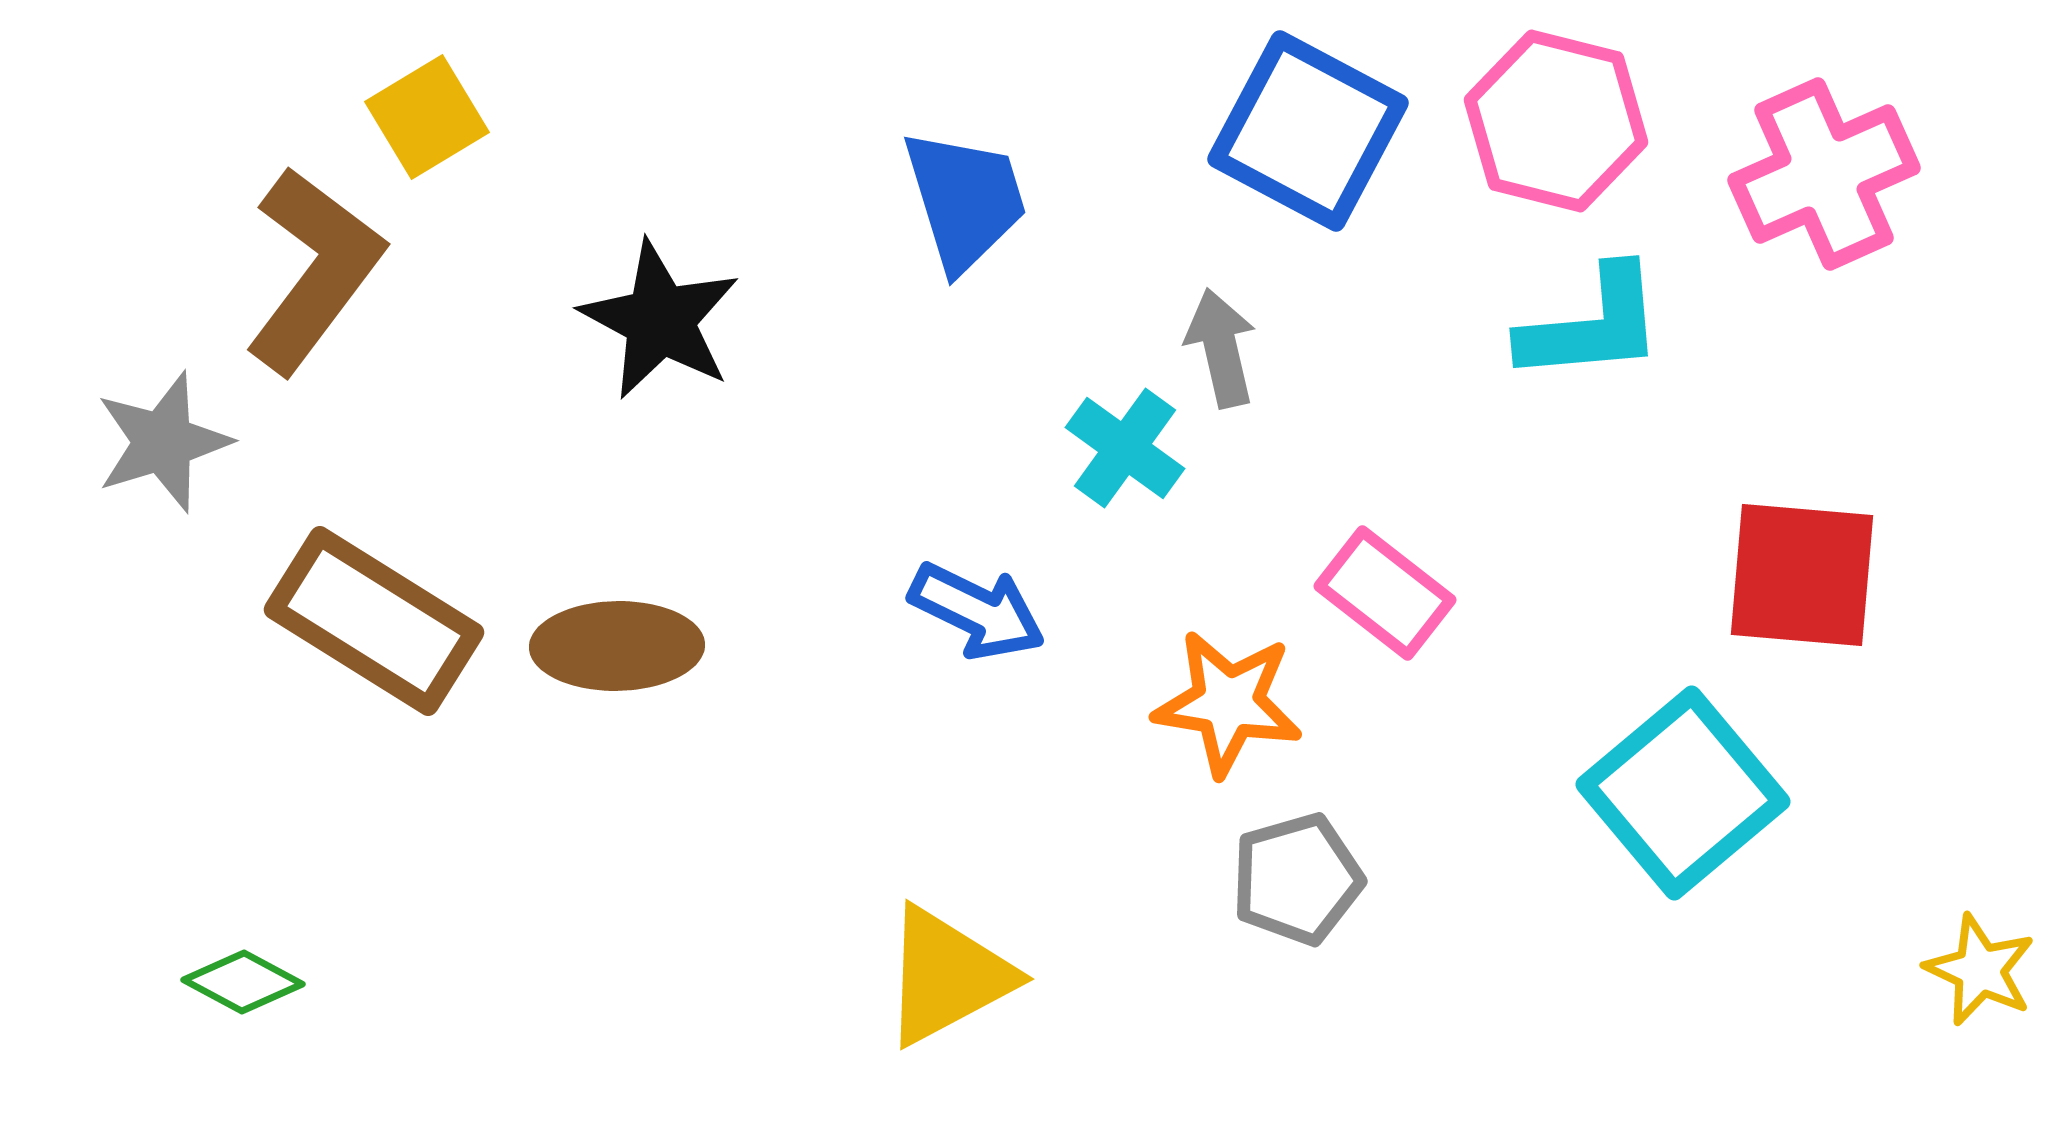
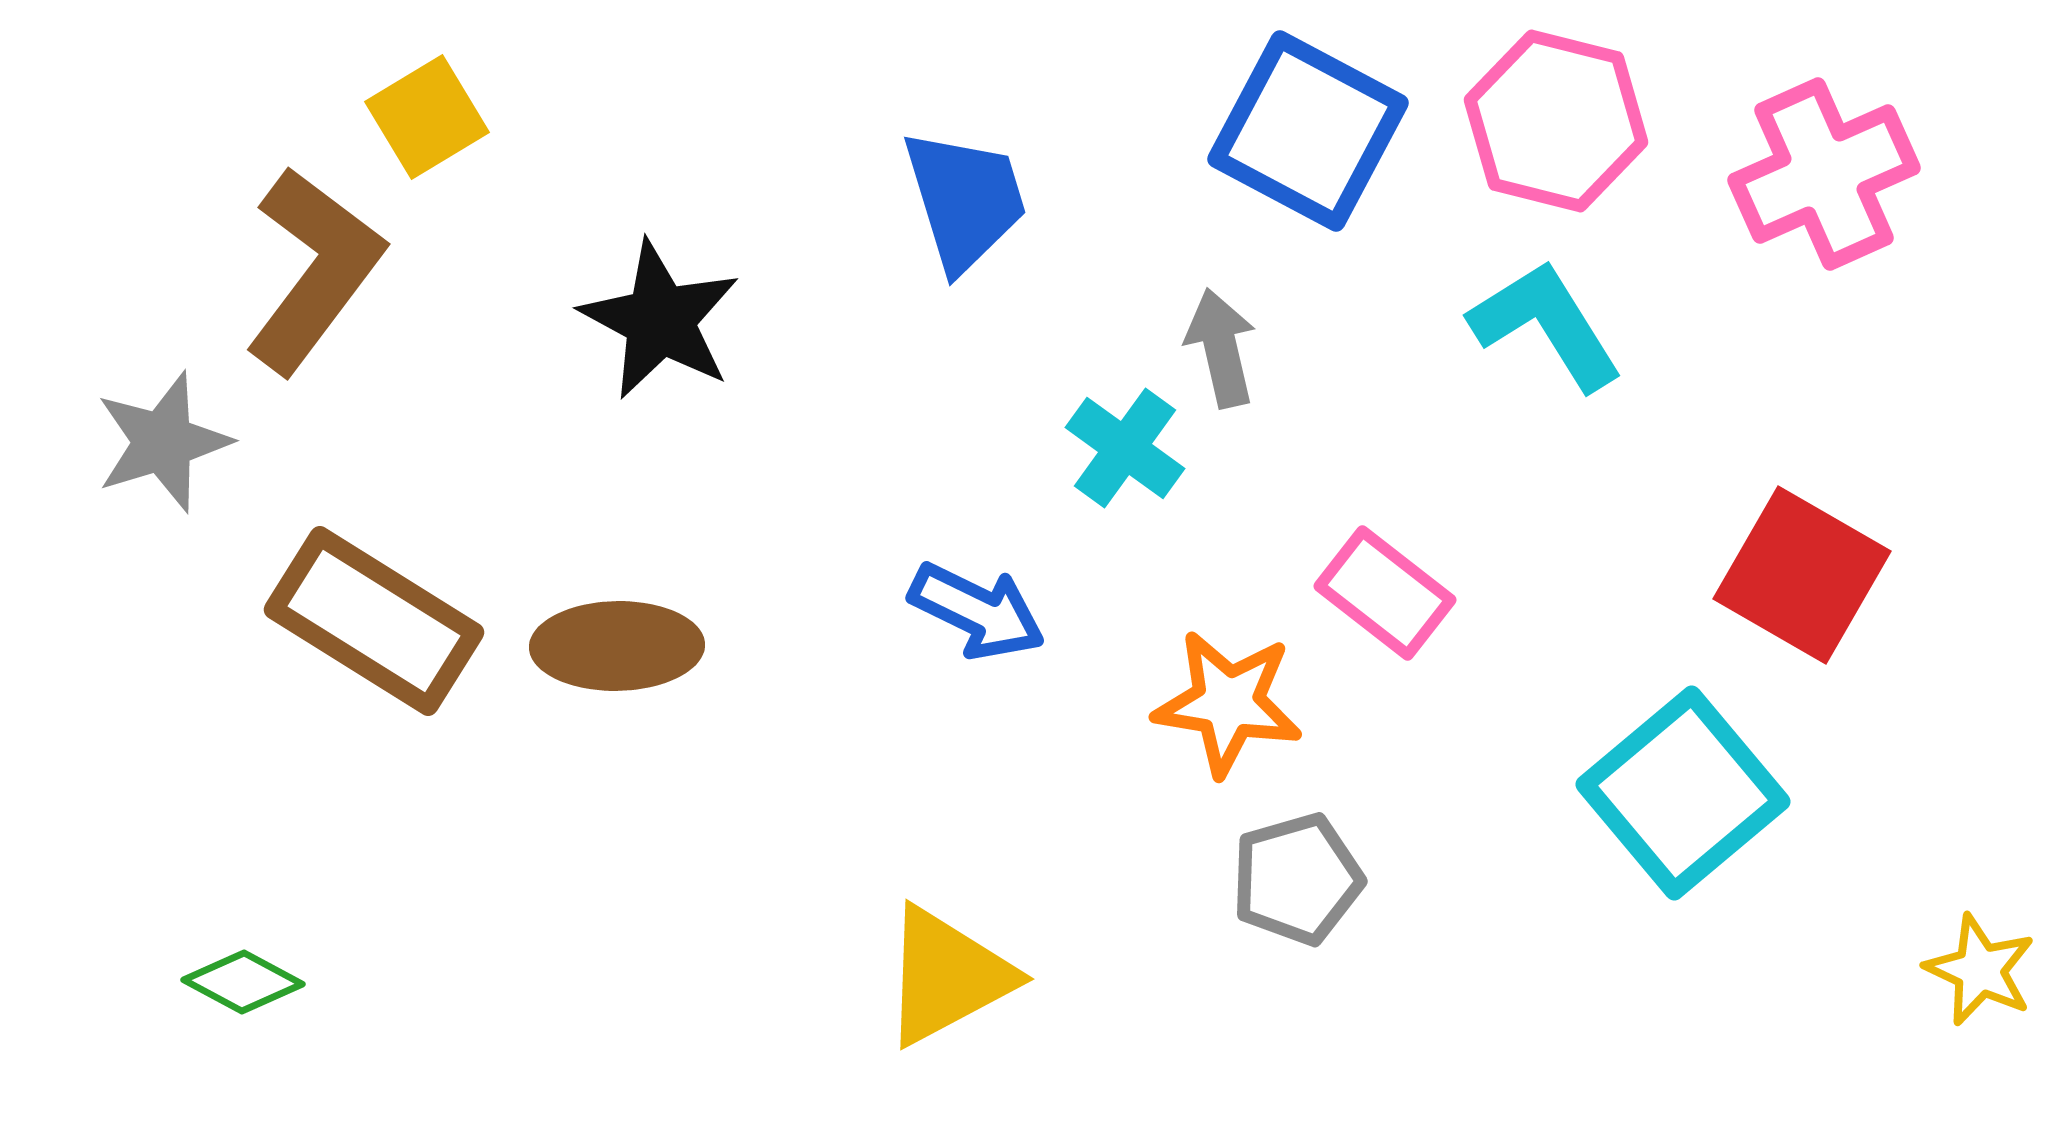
cyan L-shape: moved 46 px left; rotated 117 degrees counterclockwise
red square: rotated 25 degrees clockwise
